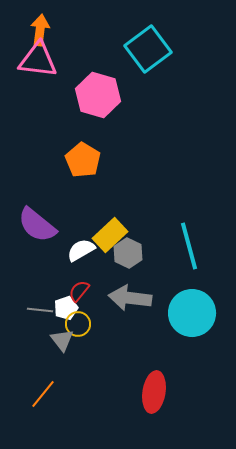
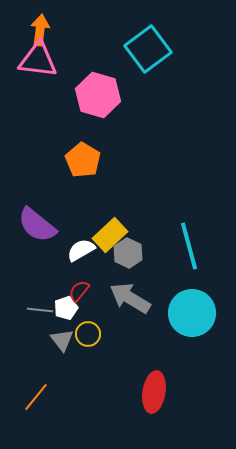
gray arrow: rotated 24 degrees clockwise
yellow circle: moved 10 px right, 10 px down
orange line: moved 7 px left, 3 px down
